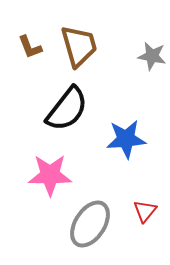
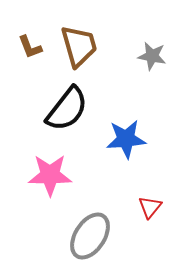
red triangle: moved 5 px right, 4 px up
gray ellipse: moved 12 px down
